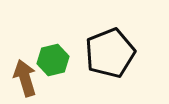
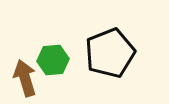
green hexagon: rotated 8 degrees clockwise
